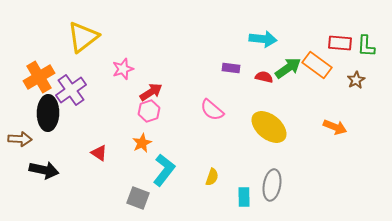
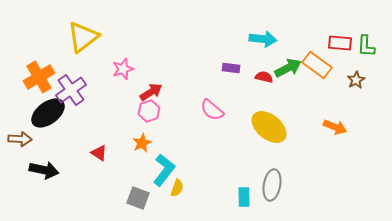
green arrow: rotated 8 degrees clockwise
black ellipse: rotated 52 degrees clockwise
yellow semicircle: moved 35 px left, 11 px down
